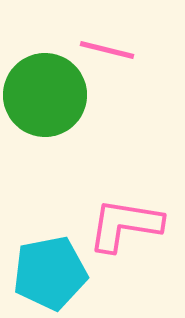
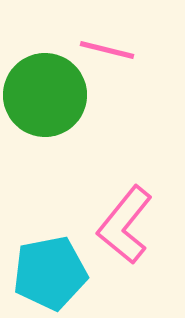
pink L-shape: rotated 60 degrees counterclockwise
